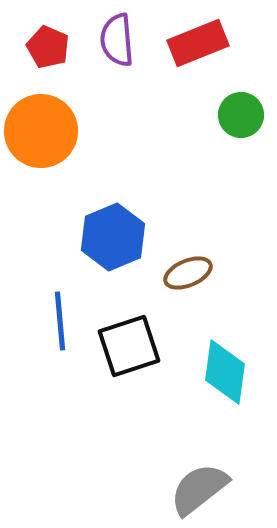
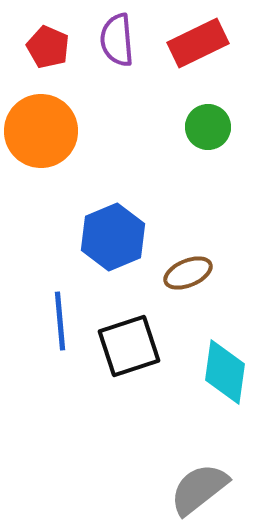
red rectangle: rotated 4 degrees counterclockwise
green circle: moved 33 px left, 12 px down
